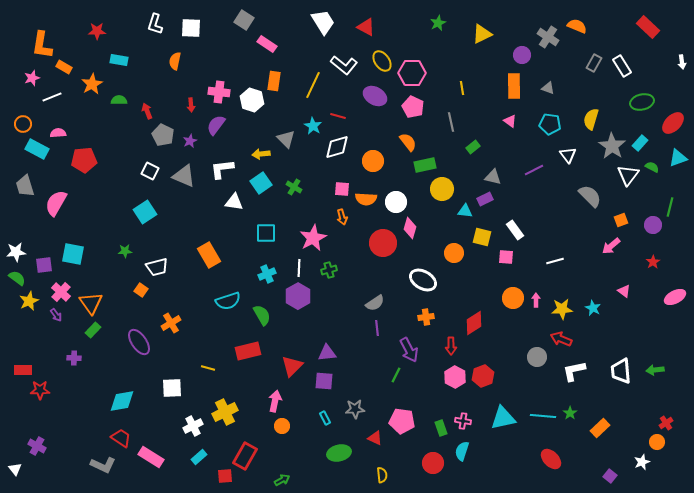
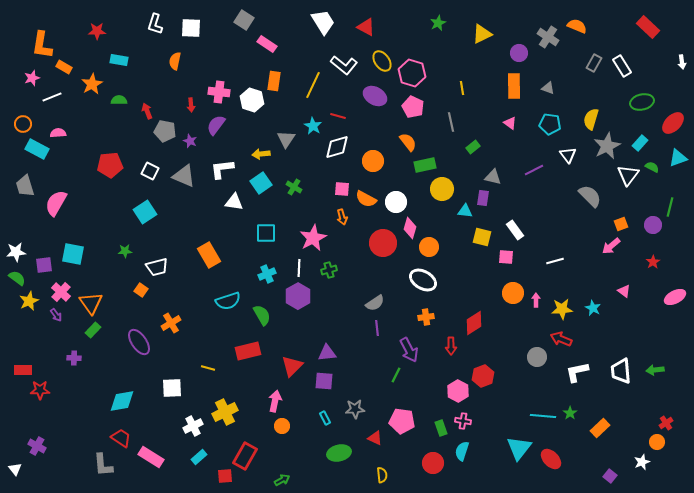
purple circle at (522, 55): moved 3 px left, 2 px up
pink hexagon at (412, 73): rotated 16 degrees clockwise
pink triangle at (510, 121): moved 2 px down
gray pentagon at (163, 135): moved 2 px right, 4 px up; rotated 15 degrees counterclockwise
gray triangle at (286, 139): rotated 18 degrees clockwise
purple star at (190, 141): rotated 24 degrees counterclockwise
gray star at (612, 146): moved 5 px left; rotated 12 degrees clockwise
red pentagon at (84, 160): moved 26 px right, 5 px down
orange semicircle at (366, 199): rotated 25 degrees clockwise
purple rectangle at (485, 199): moved 2 px left, 1 px up; rotated 56 degrees counterclockwise
orange square at (621, 220): moved 4 px down
orange circle at (454, 253): moved 25 px left, 6 px up
orange circle at (513, 298): moved 5 px up
white L-shape at (574, 371): moved 3 px right, 1 px down
pink hexagon at (455, 377): moved 3 px right, 14 px down
cyan triangle at (503, 418): moved 16 px right, 30 px down; rotated 40 degrees counterclockwise
gray L-shape at (103, 465): rotated 60 degrees clockwise
